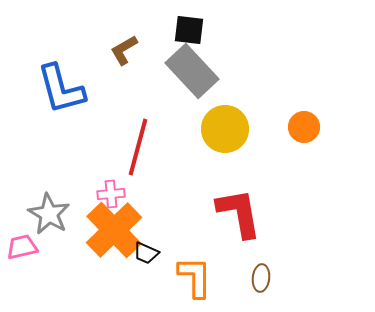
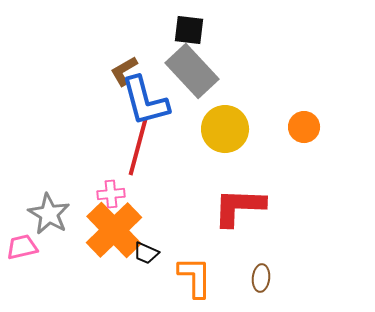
brown L-shape: moved 21 px down
blue L-shape: moved 84 px right, 12 px down
red L-shape: moved 6 px up; rotated 78 degrees counterclockwise
